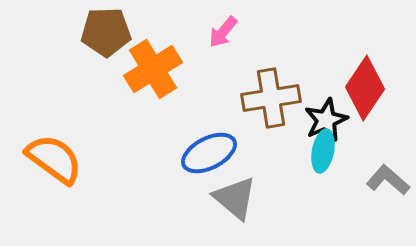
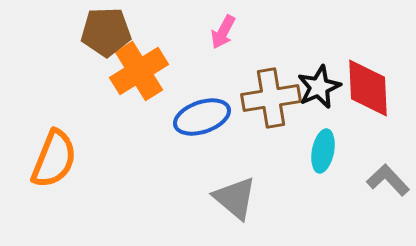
pink arrow: rotated 12 degrees counterclockwise
orange cross: moved 14 px left, 2 px down
red diamond: moved 3 px right; rotated 36 degrees counterclockwise
black star: moved 7 px left, 33 px up
blue ellipse: moved 7 px left, 36 px up; rotated 8 degrees clockwise
orange semicircle: rotated 76 degrees clockwise
gray L-shape: rotated 6 degrees clockwise
